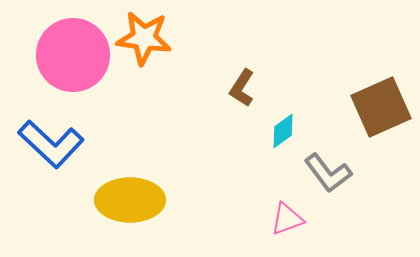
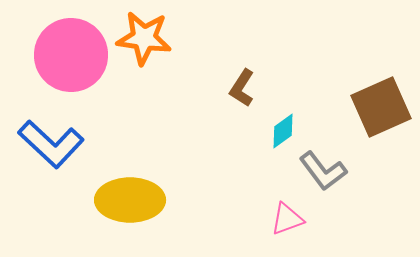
pink circle: moved 2 px left
gray L-shape: moved 5 px left, 2 px up
